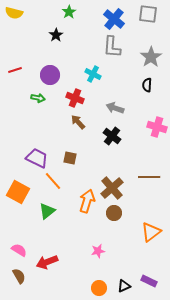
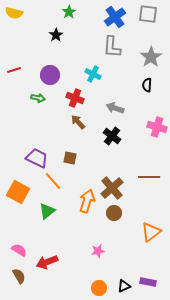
blue cross: moved 1 px right, 2 px up; rotated 15 degrees clockwise
red line: moved 1 px left
purple rectangle: moved 1 px left, 1 px down; rotated 14 degrees counterclockwise
